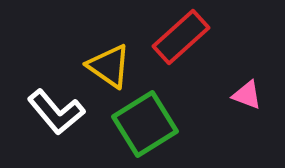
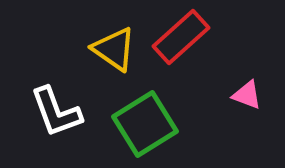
yellow triangle: moved 5 px right, 17 px up
white L-shape: rotated 20 degrees clockwise
